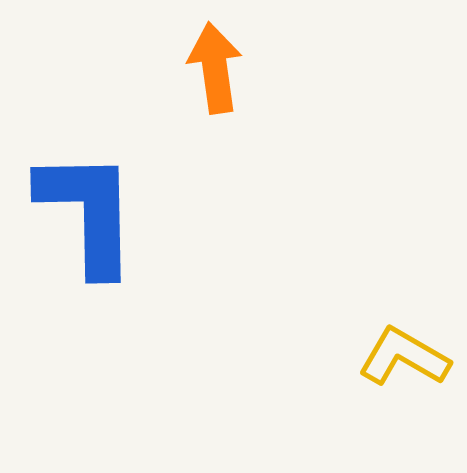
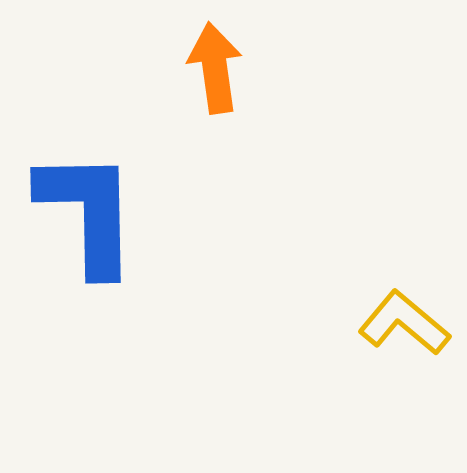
yellow L-shape: moved 34 px up; rotated 10 degrees clockwise
